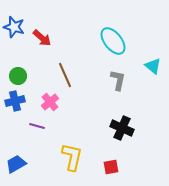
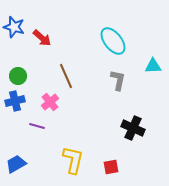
cyan triangle: rotated 42 degrees counterclockwise
brown line: moved 1 px right, 1 px down
black cross: moved 11 px right
yellow L-shape: moved 1 px right, 3 px down
